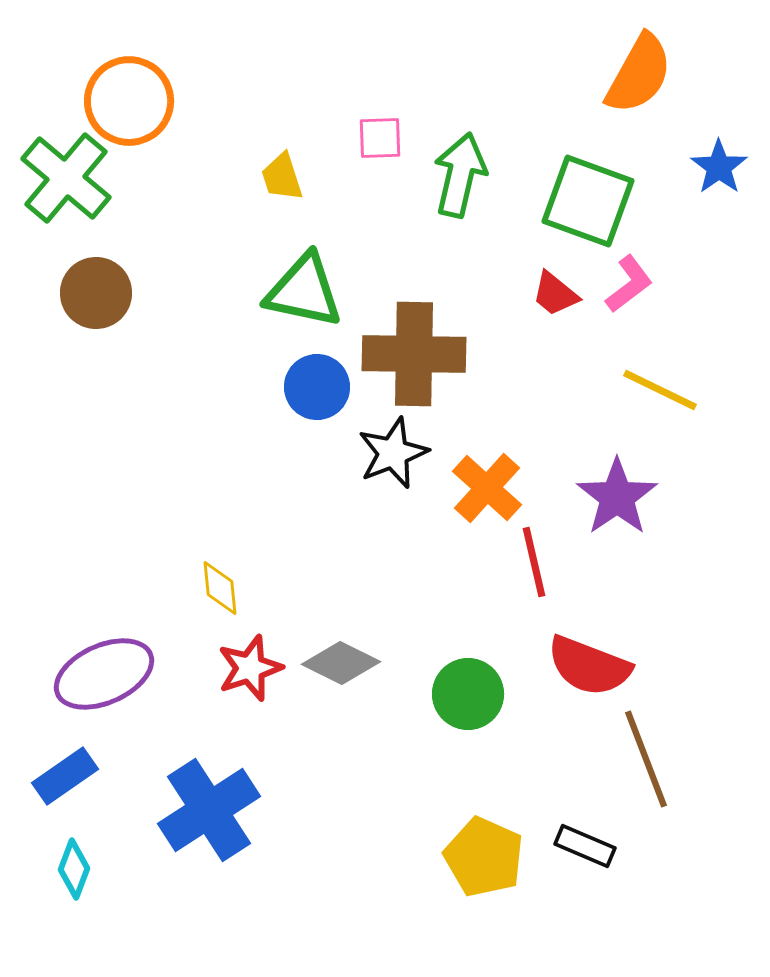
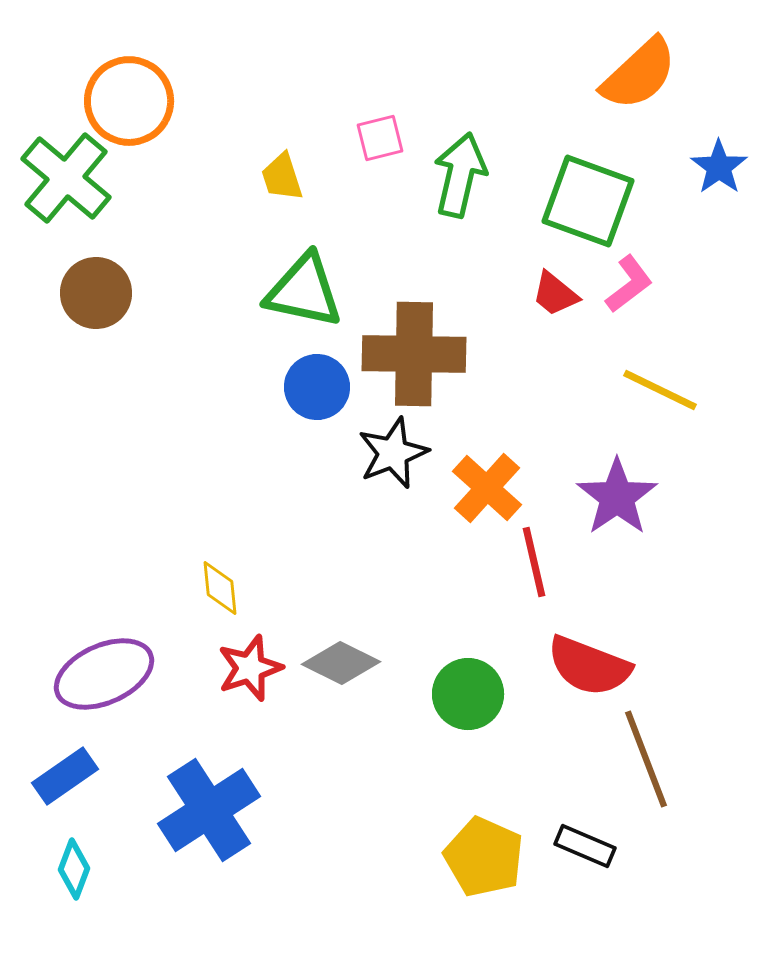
orange semicircle: rotated 18 degrees clockwise
pink square: rotated 12 degrees counterclockwise
